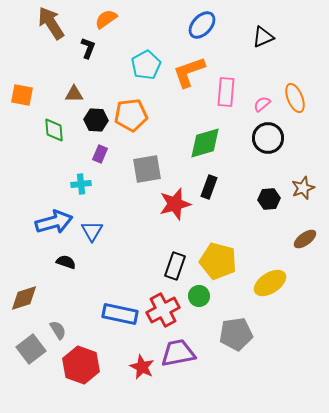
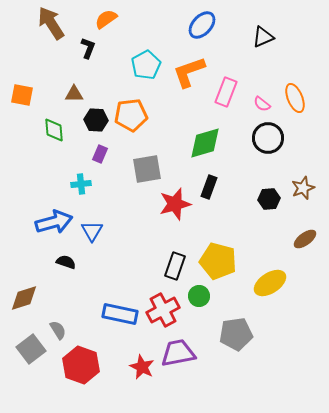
pink rectangle at (226, 92): rotated 16 degrees clockwise
pink semicircle at (262, 104): rotated 102 degrees counterclockwise
